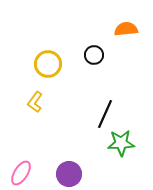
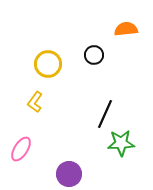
pink ellipse: moved 24 px up
